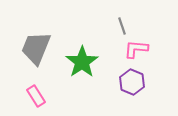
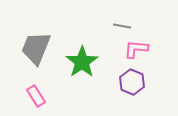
gray line: rotated 60 degrees counterclockwise
